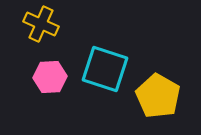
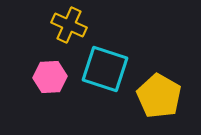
yellow cross: moved 28 px right, 1 px down
yellow pentagon: moved 1 px right
